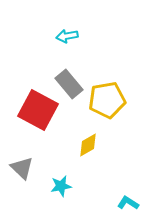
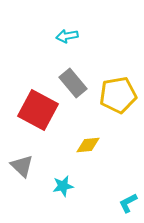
gray rectangle: moved 4 px right, 1 px up
yellow pentagon: moved 11 px right, 5 px up
yellow diamond: rotated 25 degrees clockwise
gray triangle: moved 2 px up
cyan star: moved 2 px right
cyan L-shape: rotated 60 degrees counterclockwise
